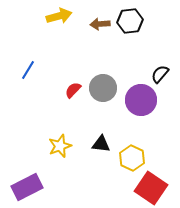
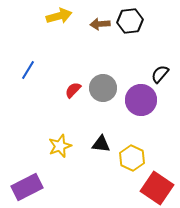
red square: moved 6 px right
